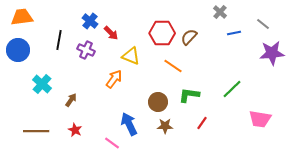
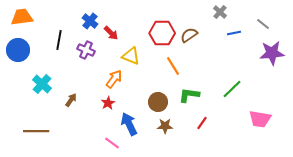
brown semicircle: moved 2 px up; rotated 12 degrees clockwise
orange line: rotated 24 degrees clockwise
red star: moved 33 px right, 27 px up; rotated 16 degrees clockwise
